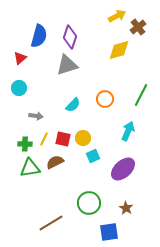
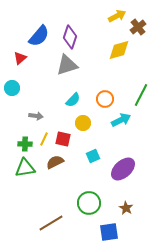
blue semicircle: rotated 25 degrees clockwise
cyan circle: moved 7 px left
cyan semicircle: moved 5 px up
cyan arrow: moved 7 px left, 11 px up; rotated 42 degrees clockwise
yellow circle: moved 15 px up
green triangle: moved 5 px left
